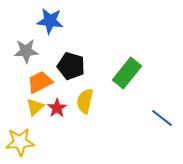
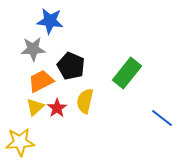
gray star: moved 7 px right, 2 px up
black pentagon: rotated 8 degrees clockwise
orange trapezoid: moved 1 px right, 1 px up
